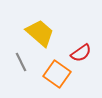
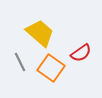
gray line: moved 1 px left
orange square: moved 6 px left, 6 px up
